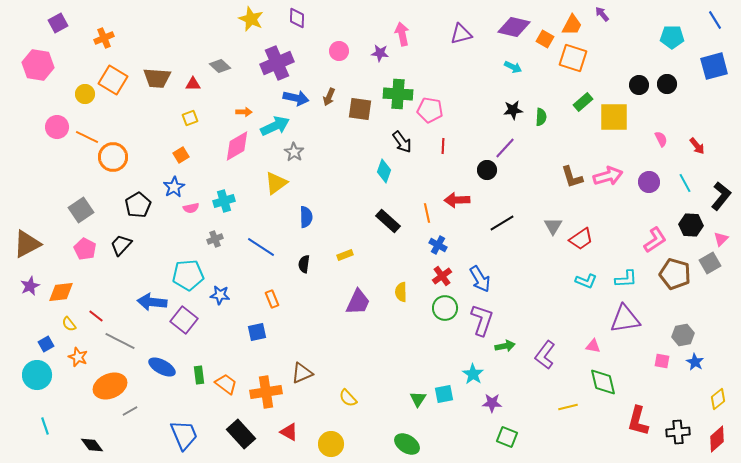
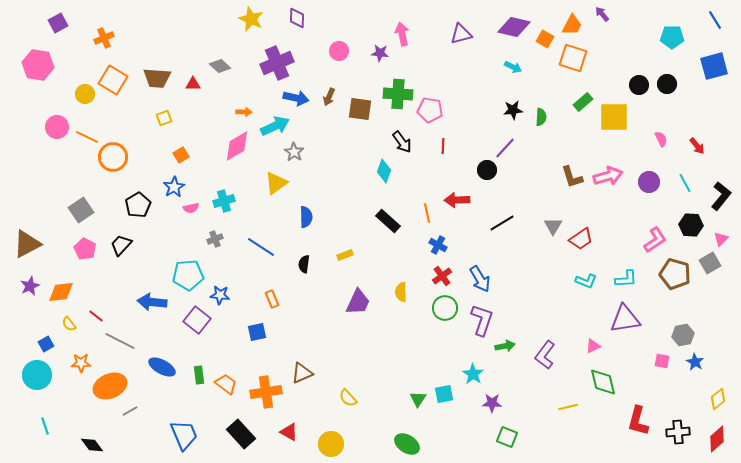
yellow square at (190, 118): moved 26 px left
purple square at (184, 320): moved 13 px right
pink triangle at (593, 346): rotated 35 degrees counterclockwise
orange star at (78, 357): moved 3 px right, 6 px down; rotated 24 degrees counterclockwise
